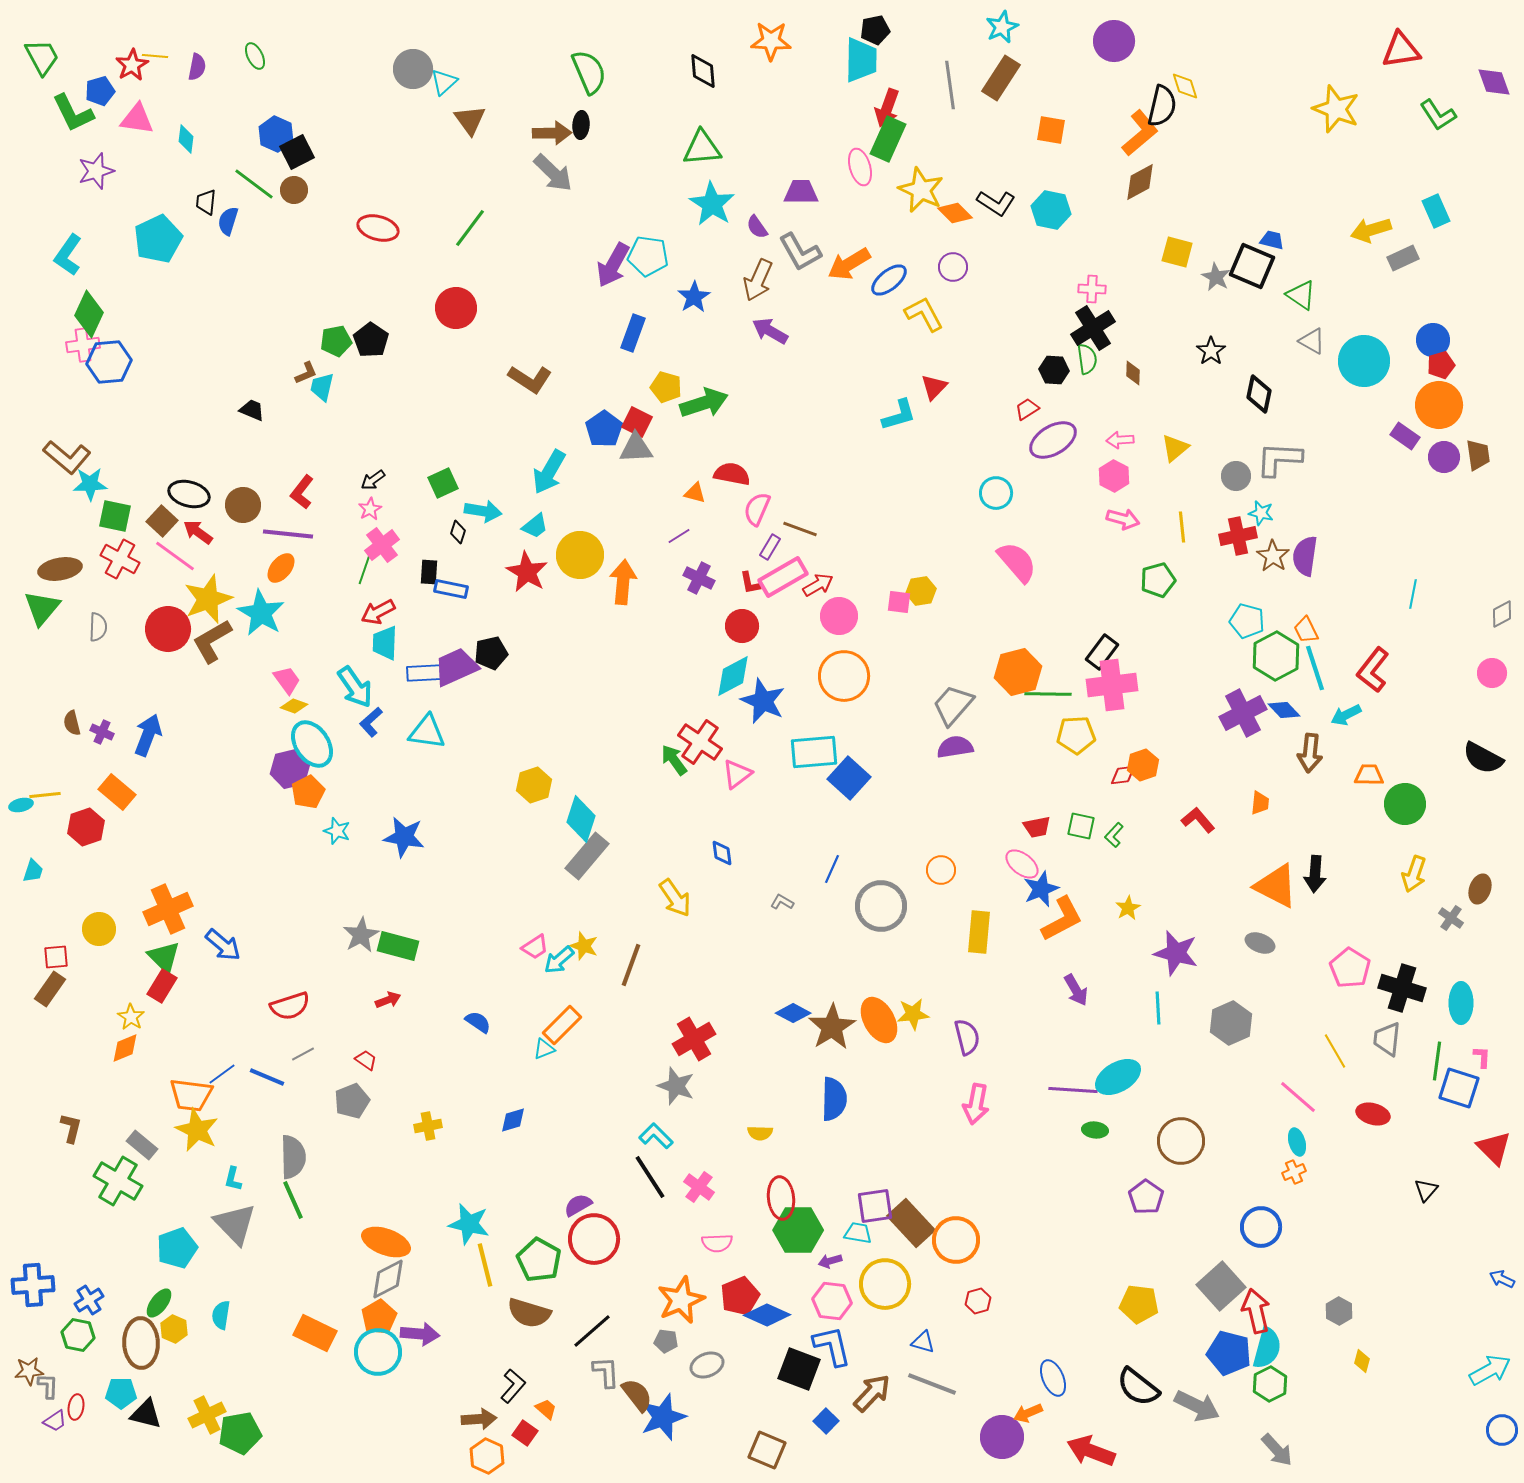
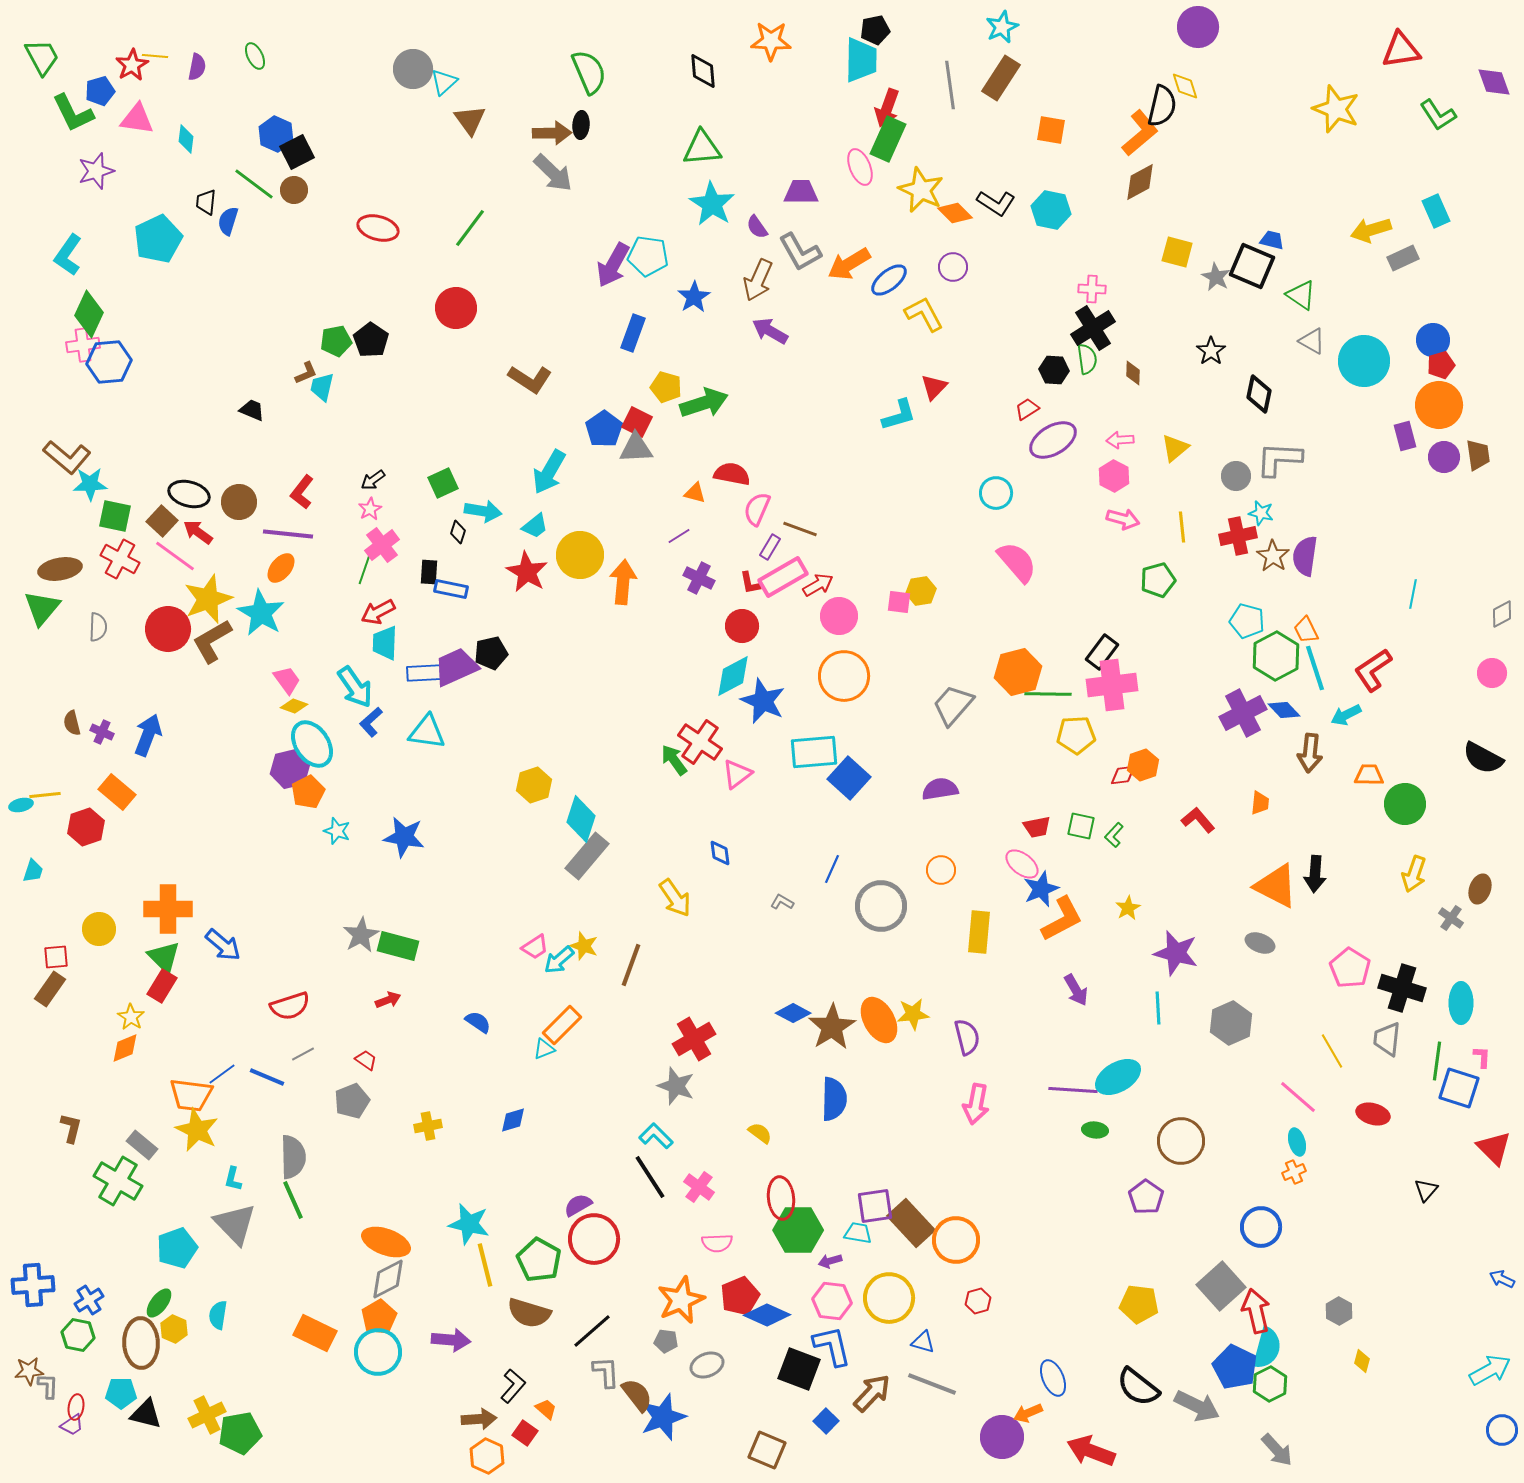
purple circle at (1114, 41): moved 84 px right, 14 px up
pink ellipse at (860, 167): rotated 6 degrees counterclockwise
purple rectangle at (1405, 436): rotated 40 degrees clockwise
brown circle at (243, 505): moved 4 px left, 3 px up
red L-shape at (1373, 670): rotated 18 degrees clockwise
purple semicircle at (955, 747): moved 15 px left, 42 px down
blue diamond at (722, 853): moved 2 px left
orange cross at (168, 909): rotated 24 degrees clockwise
yellow line at (1335, 1051): moved 3 px left
yellow semicircle at (760, 1133): rotated 145 degrees counterclockwise
yellow circle at (885, 1284): moved 4 px right, 14 px down
cyan semicircle at (221, 1315): moved 3 px left
purple arrow at (420, 1334): moved 31 px right, 6 px down
blue pentagon at (1229, 1353): moved 6 px right, 14 px down; rotated 12 degrees clockwise
purple trapezoid at (55, 1421): moved 17 px right, 4 px down
